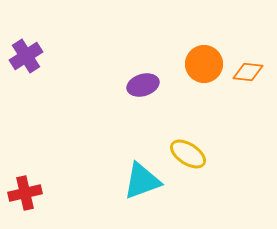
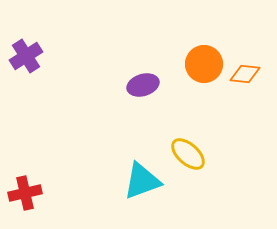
orange diamond: moved 3 px left, 2 px down
yellow ellipse: rotated 9 degrees clockwise
